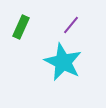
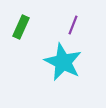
purple line: moved 2 px right; rotated 18 degrees counterclockwise
